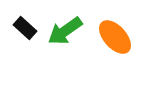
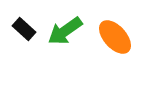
black rectangle: moved 1 px left, 1 px down
